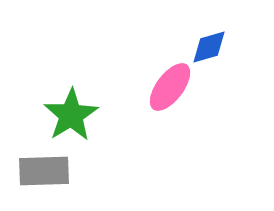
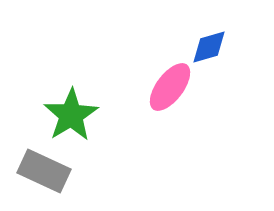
gray rectangle: rotated 27 degrees clockwise
